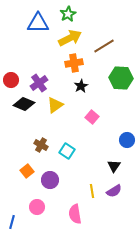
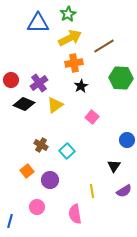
cyan square: rotated 14 degrees clockwise
purple semicircle: moved 10 px right
blue line: moved 2 px left, 1 px up
